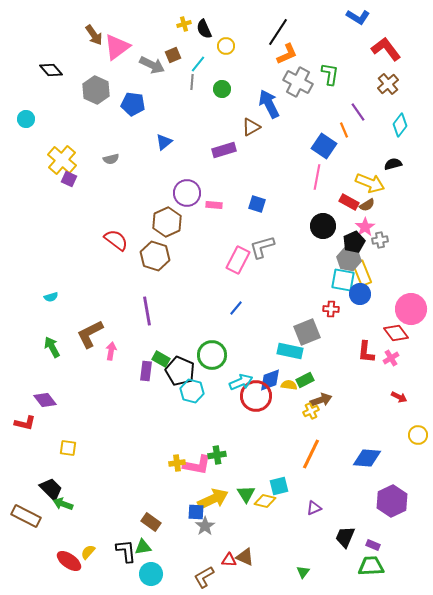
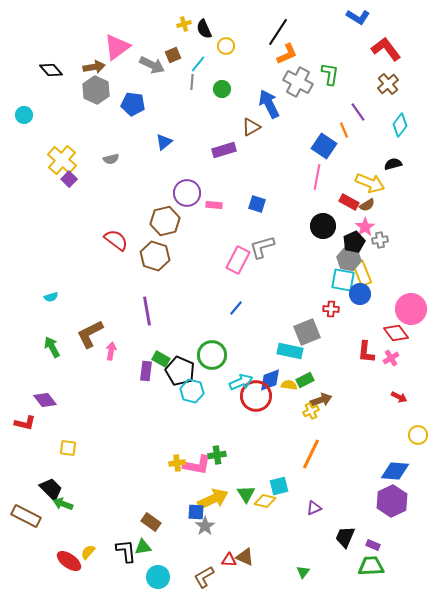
brown arrow at (94, 35): moved 32 px down; rotated 65 degrees counterclockwise
cyan circle at (26, 119): moved 2 px left, 4 px up
purple square at (69, 179): rotated 21 degrees clockwise
brown hexagon at (167, 222): moved 2 px left, 1 px up; rotated 12 degrees clockwise
blue diamond at (367, 458): moved 28 px right, 13 px down
cyan circle at (151, 574): moved 7 px right, 3 px down
